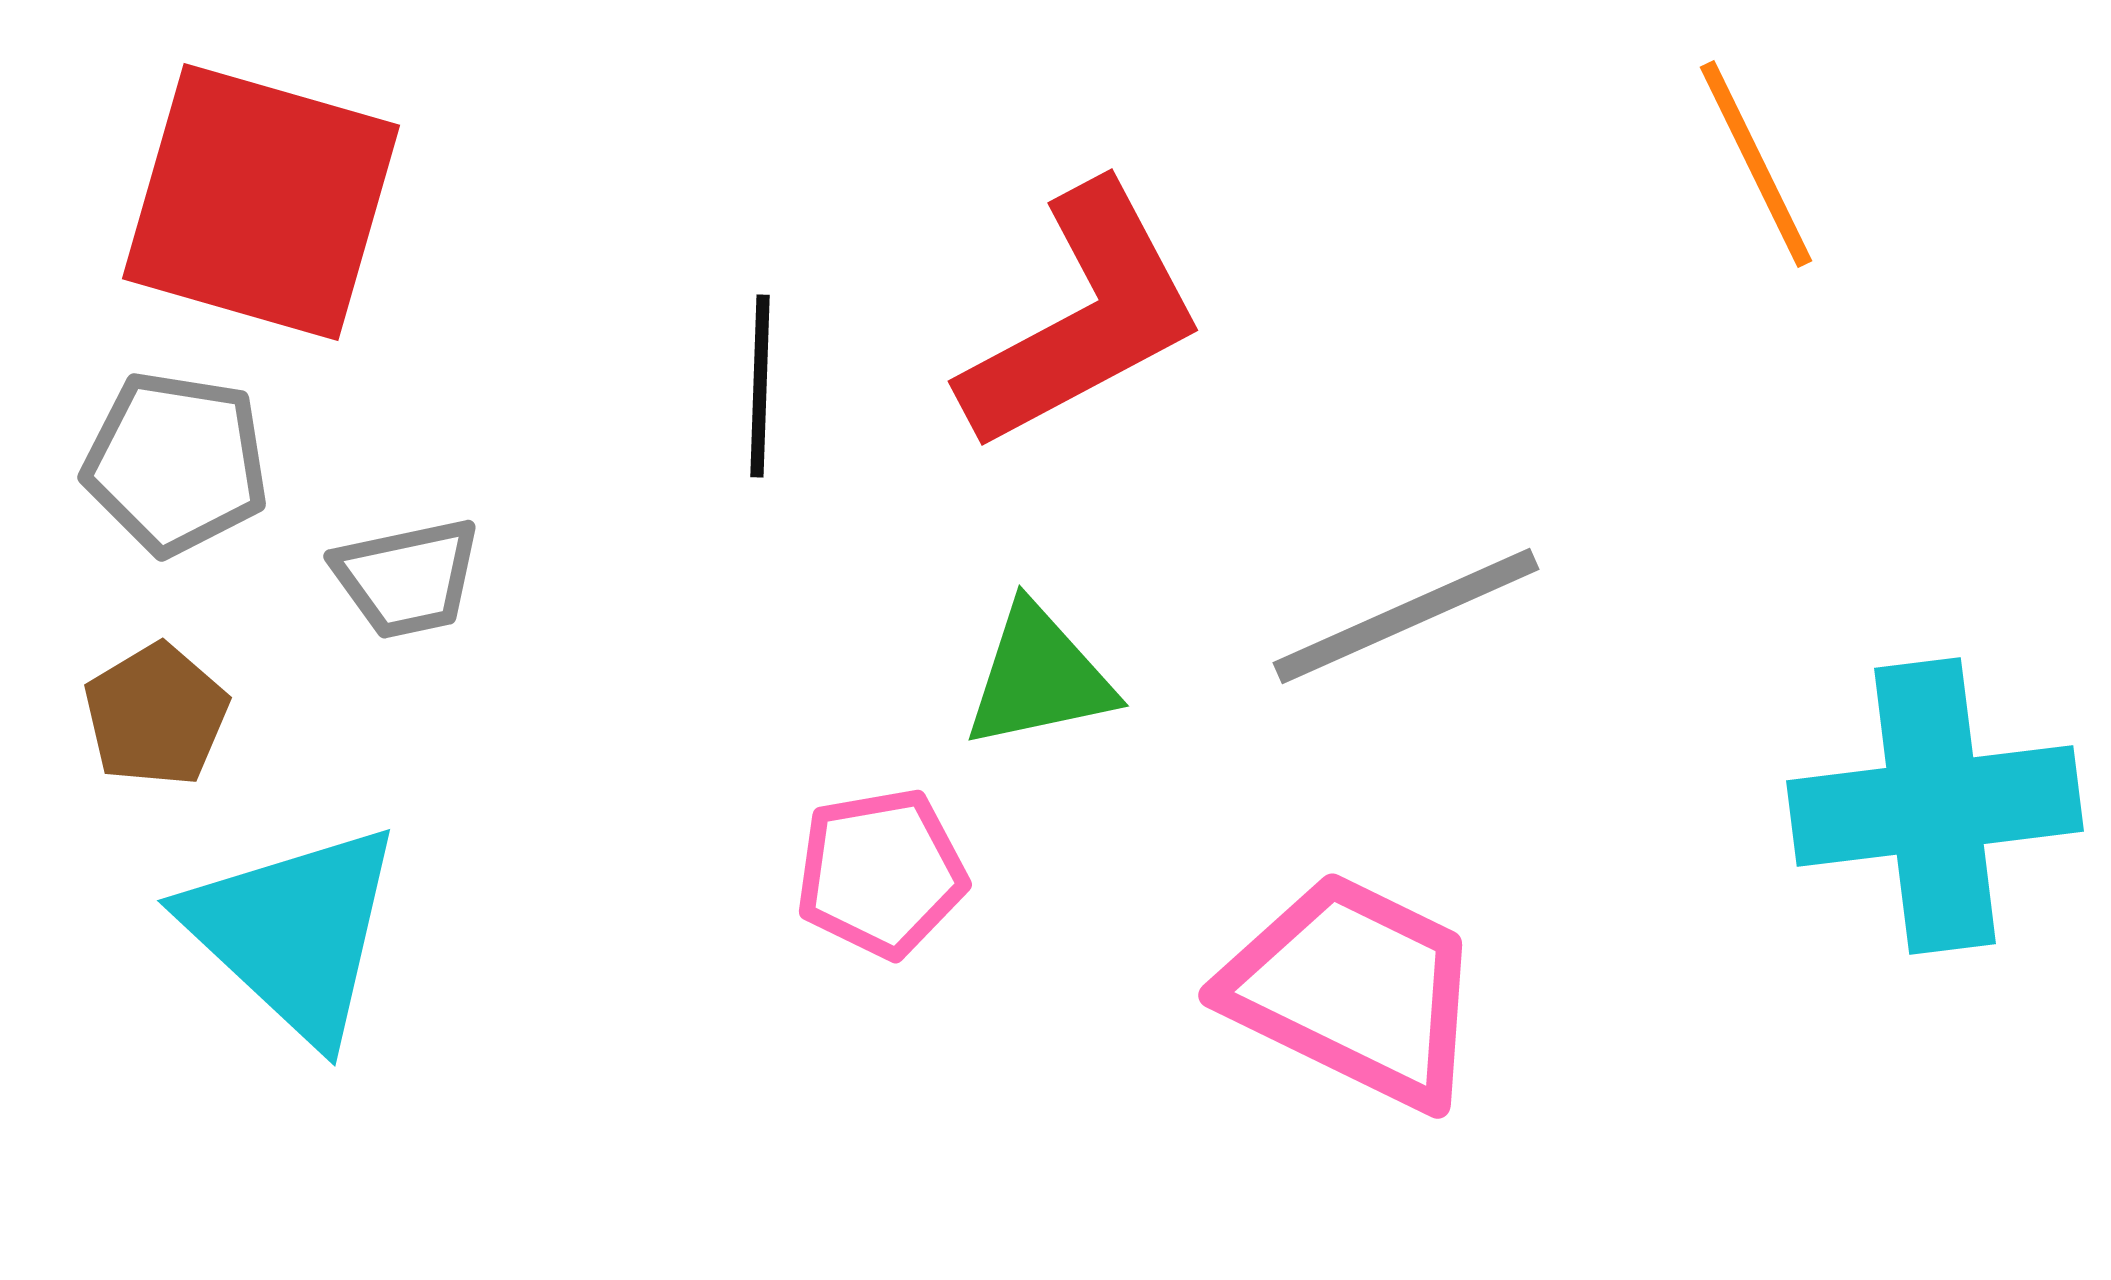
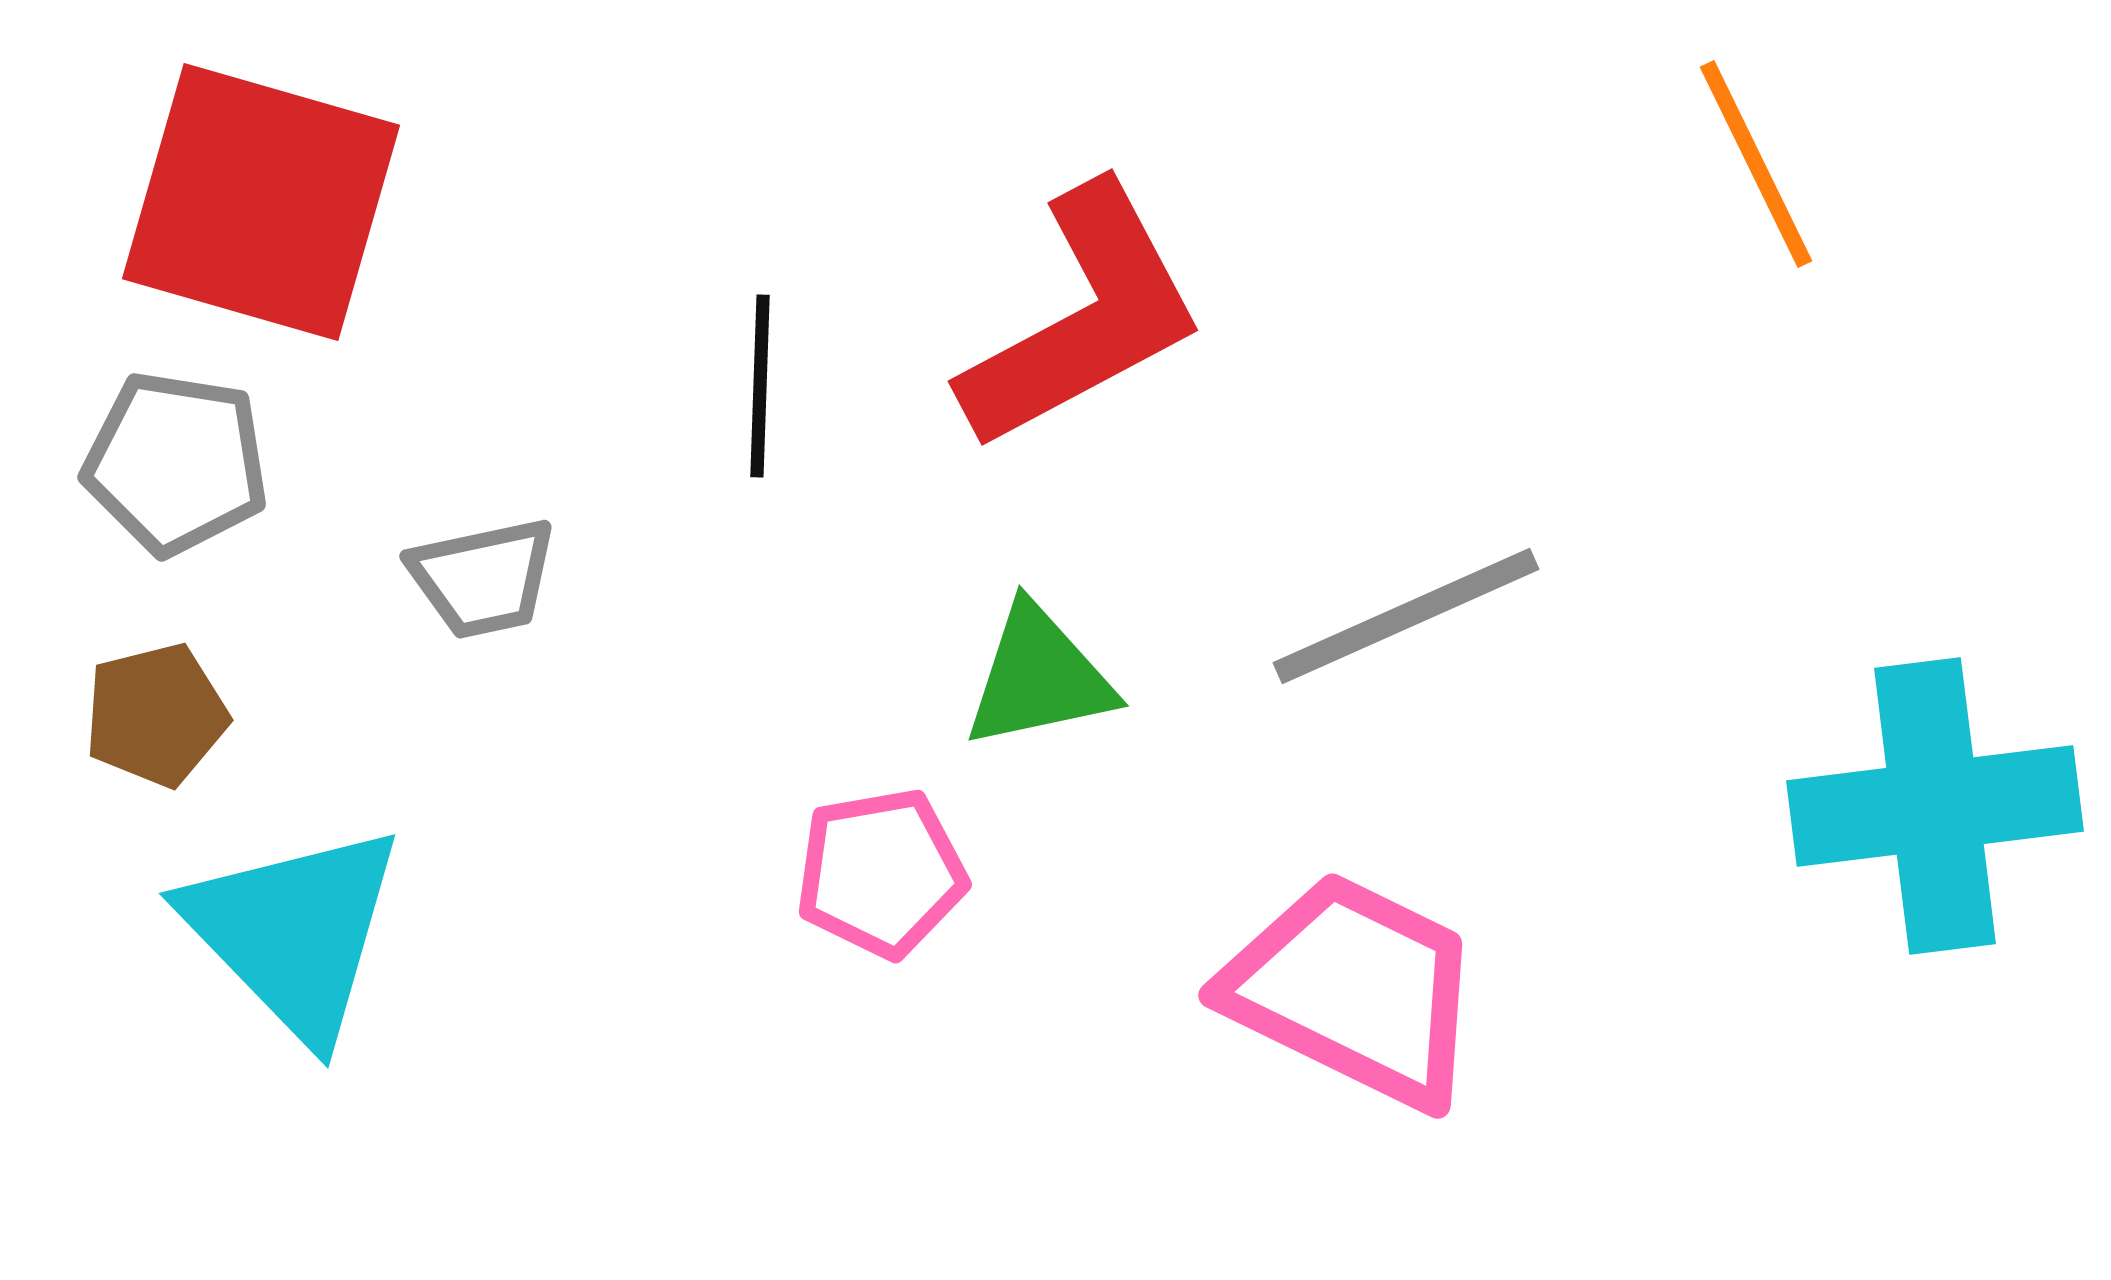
gray trapezoid: moved 76 px right
brown pentagon: rotated 17 degrees clockwise
cyan triangle: rotated 3 degrees clockwise
